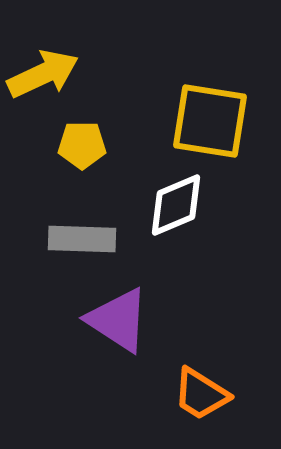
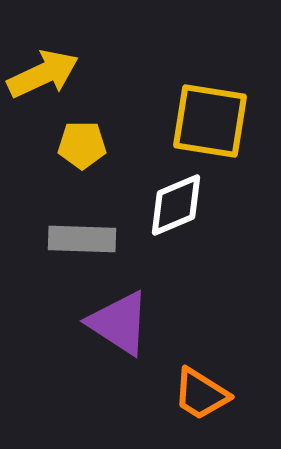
purple triangle: moved 1 px right, 3 px down
